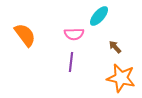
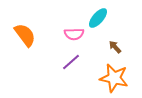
cyan ellipse: moved 1 px left, 2 px down
purple line: rotated 42 degrees clockwise
orange star: moved 7 px left
